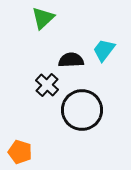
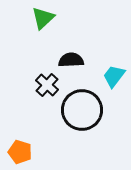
cyan trapezoid: moved 10 px right, 26 px down
